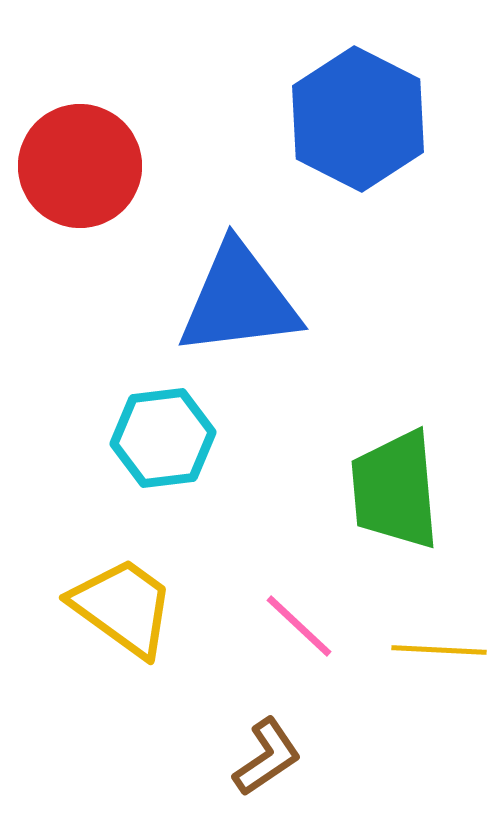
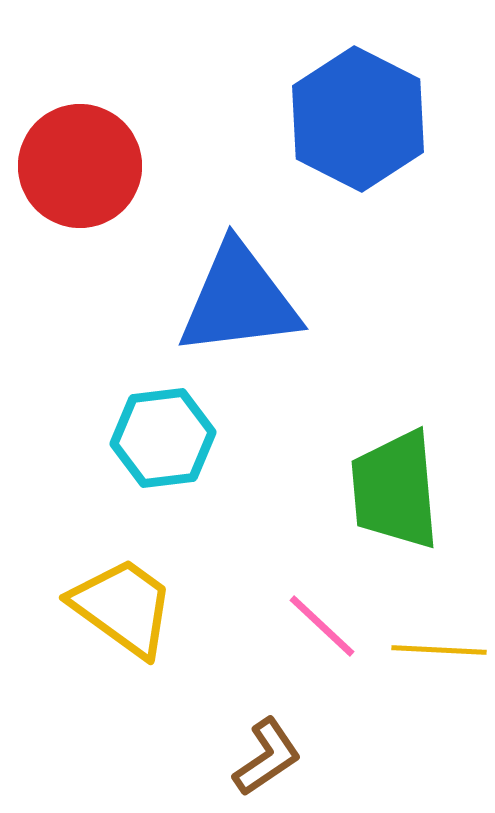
pink line: moved 23 px right
